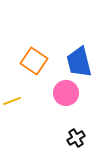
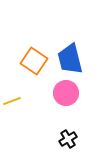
blue trapezoid: moved 9 px left, 3 px up
black cross: moved 8 px left, 1 px down
